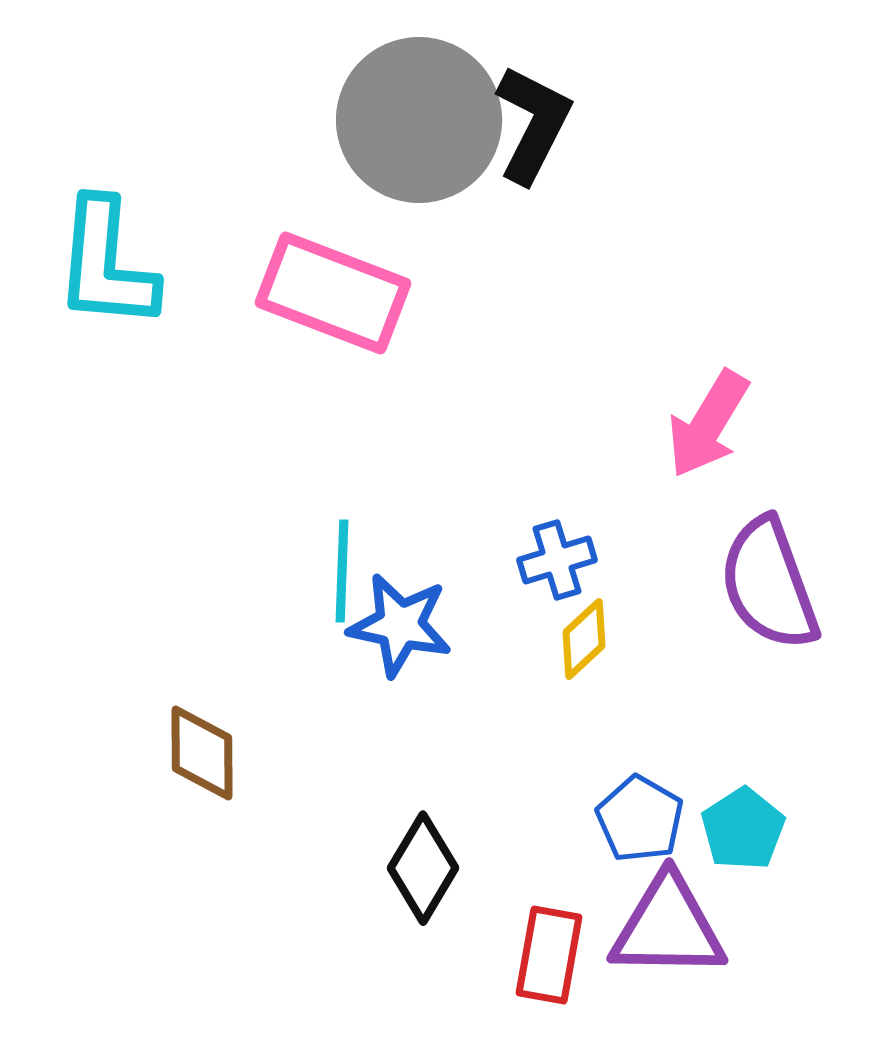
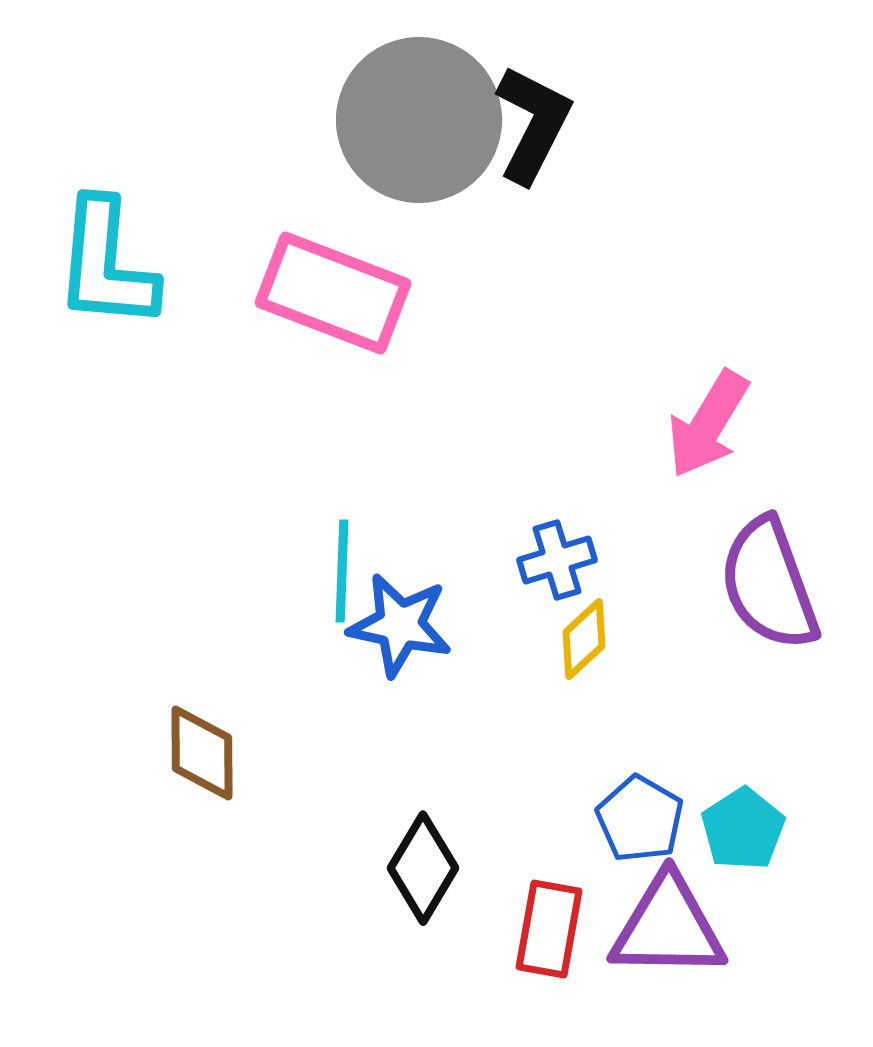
red rectangle: moved 26 px up
